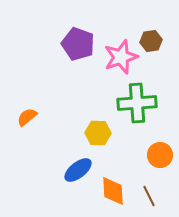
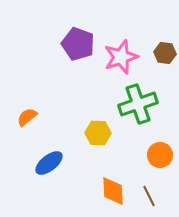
brown hexagon: moved 14 px right, 12 px down; rotated 15 degrees clockwise
green cross: moved 1 px right, 1 px down; rotated 15 degrees counterclockwise
blue ellipse: moved 29 px left, 7 px up
